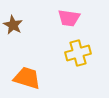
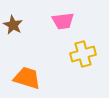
pink trapezoid: moved 6 px left, 3 px down; rotated 15 degrees counterclockwise
yellow cross: moved 5 px right, 1 px down
